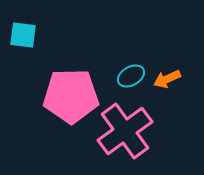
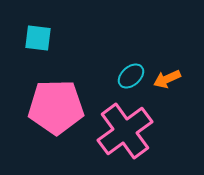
cyan square: moved 15 px right, 3 px down
cyan ellipse: rotated 12 degrees counterclockwise
pink pentagon: moved 15 px left, 11 px down
